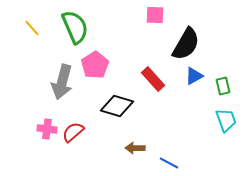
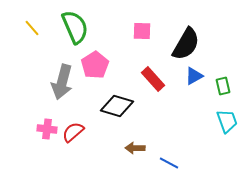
pink square: moved 13 px left, 16 px down
cyan trapezoid: moved 1 px right, 1 px down
